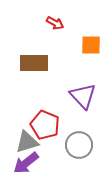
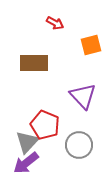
orange square: rotated 15 degrees counterclockwise
gray triangle: rotated 30 degrees counterclockwise
